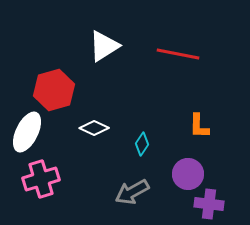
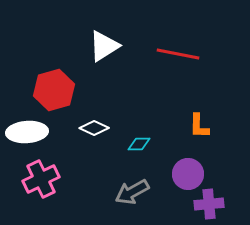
white ellipse: rotated 60 degrees clockwise
cyan diamond: moved 3 px left; rotated 55 degrees clockwise
pink cross: rotated 9 degrees counterclockwise
purple cross: rotated 12 degrees counterclockwise
